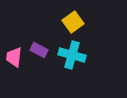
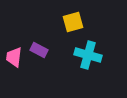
yellow square: rotated 20 degrees clockwise
cyan cross: moved 16 px right
